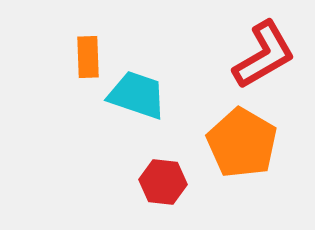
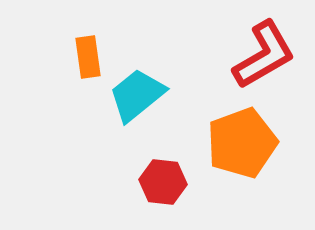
orange rectangle: rotated 6 degrees counterclockwise
cyan trapezoid: rotated 58 degrees counterclockwise
orange pentagon: rotated 22 degrees clockwise
